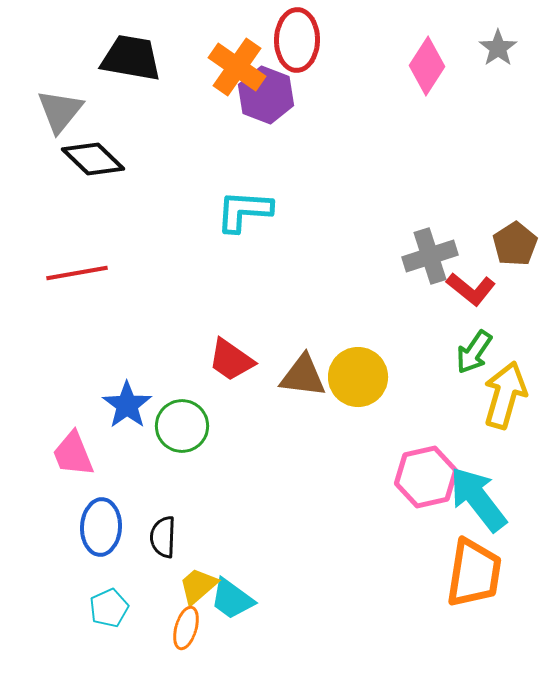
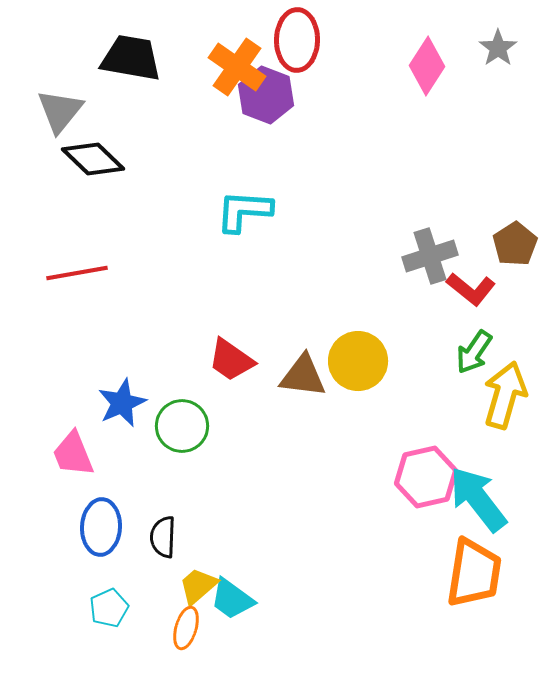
yellow circle: moved 16 px up
blue star: moved 5 px left, 2 px up; rotated 12 degrees clockwise
